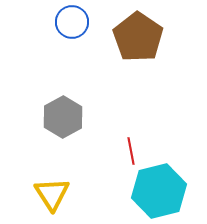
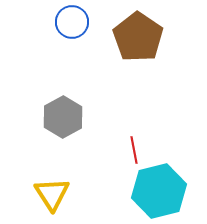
red line: moved 3 px right, 1 px up
